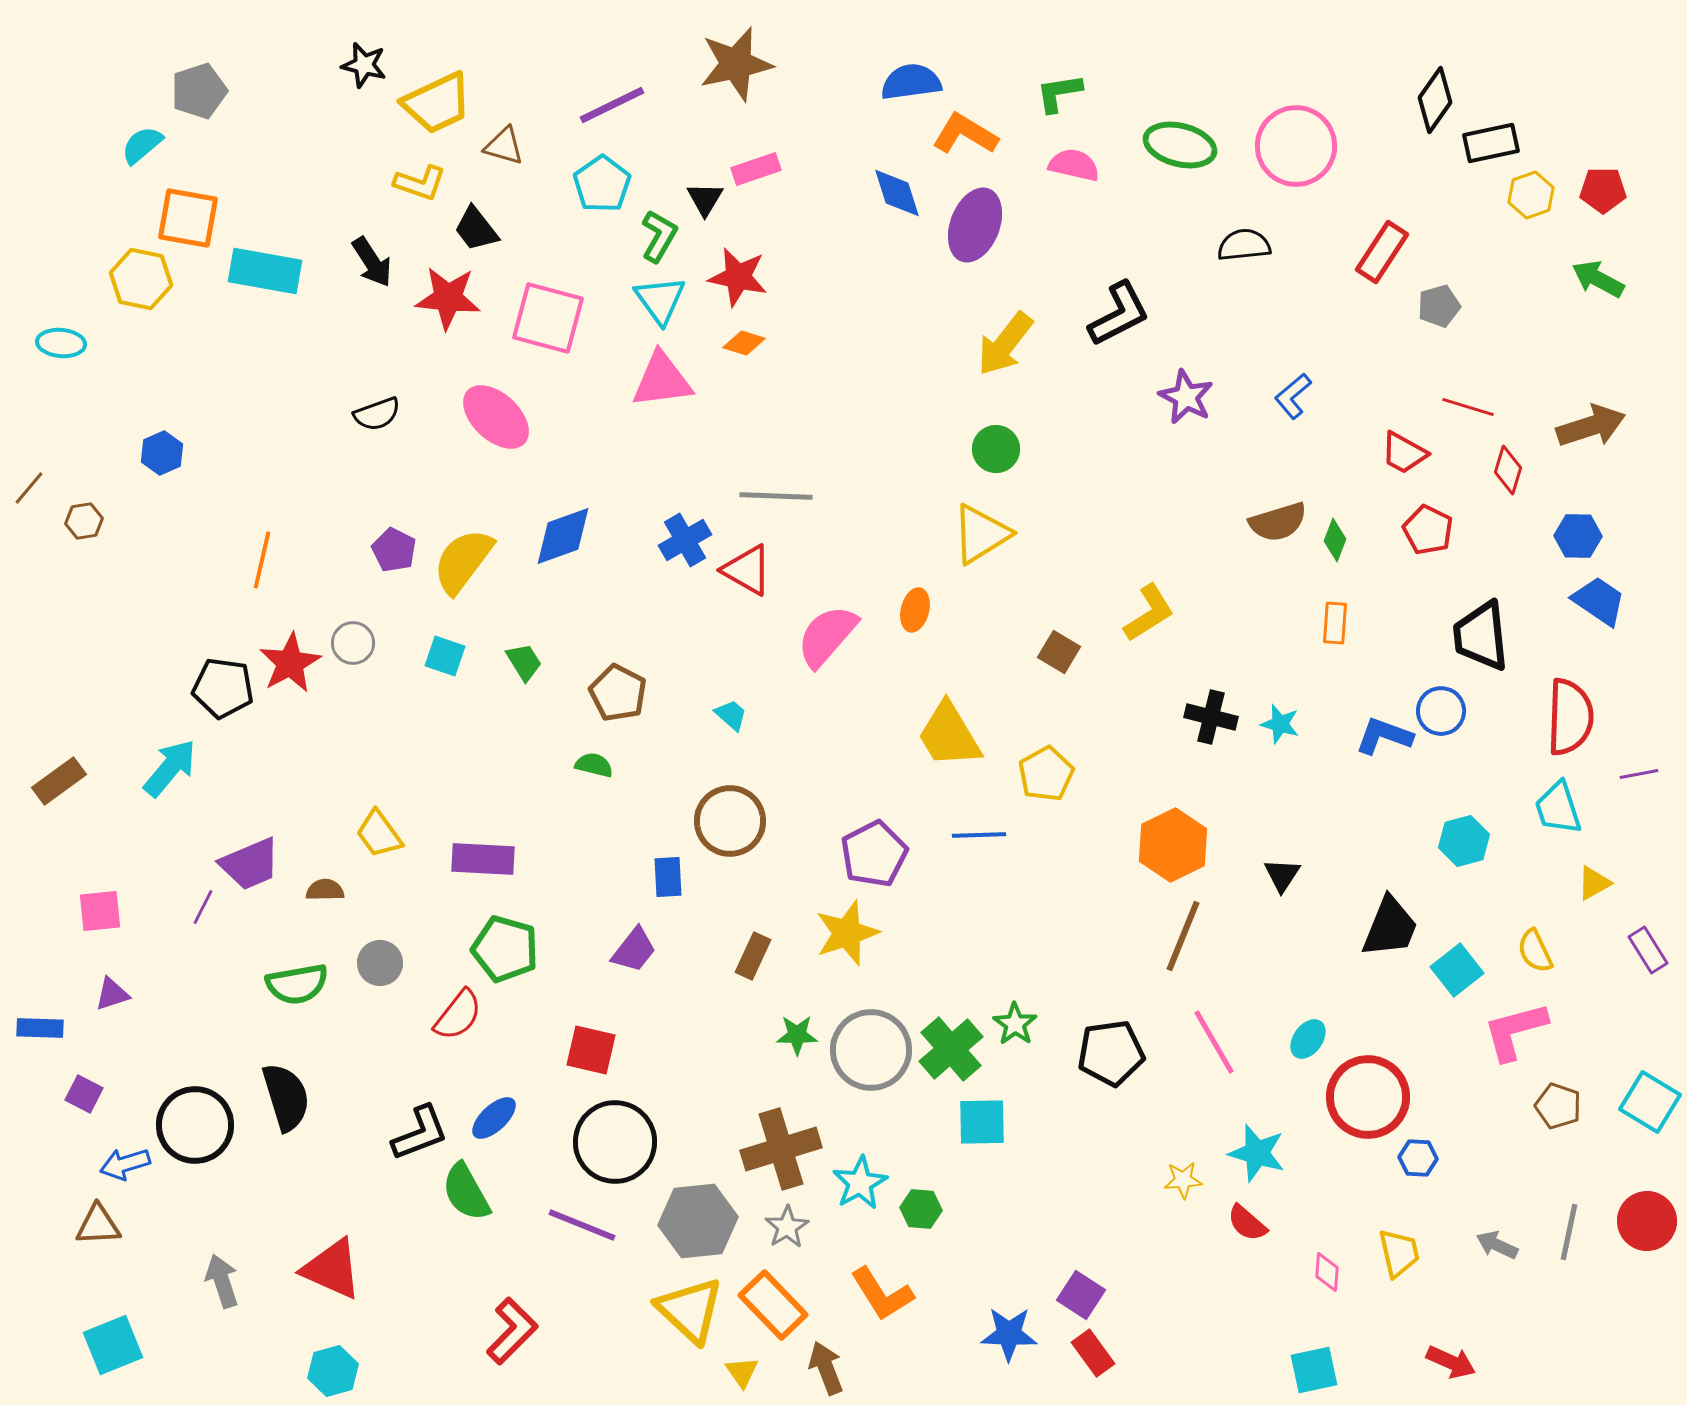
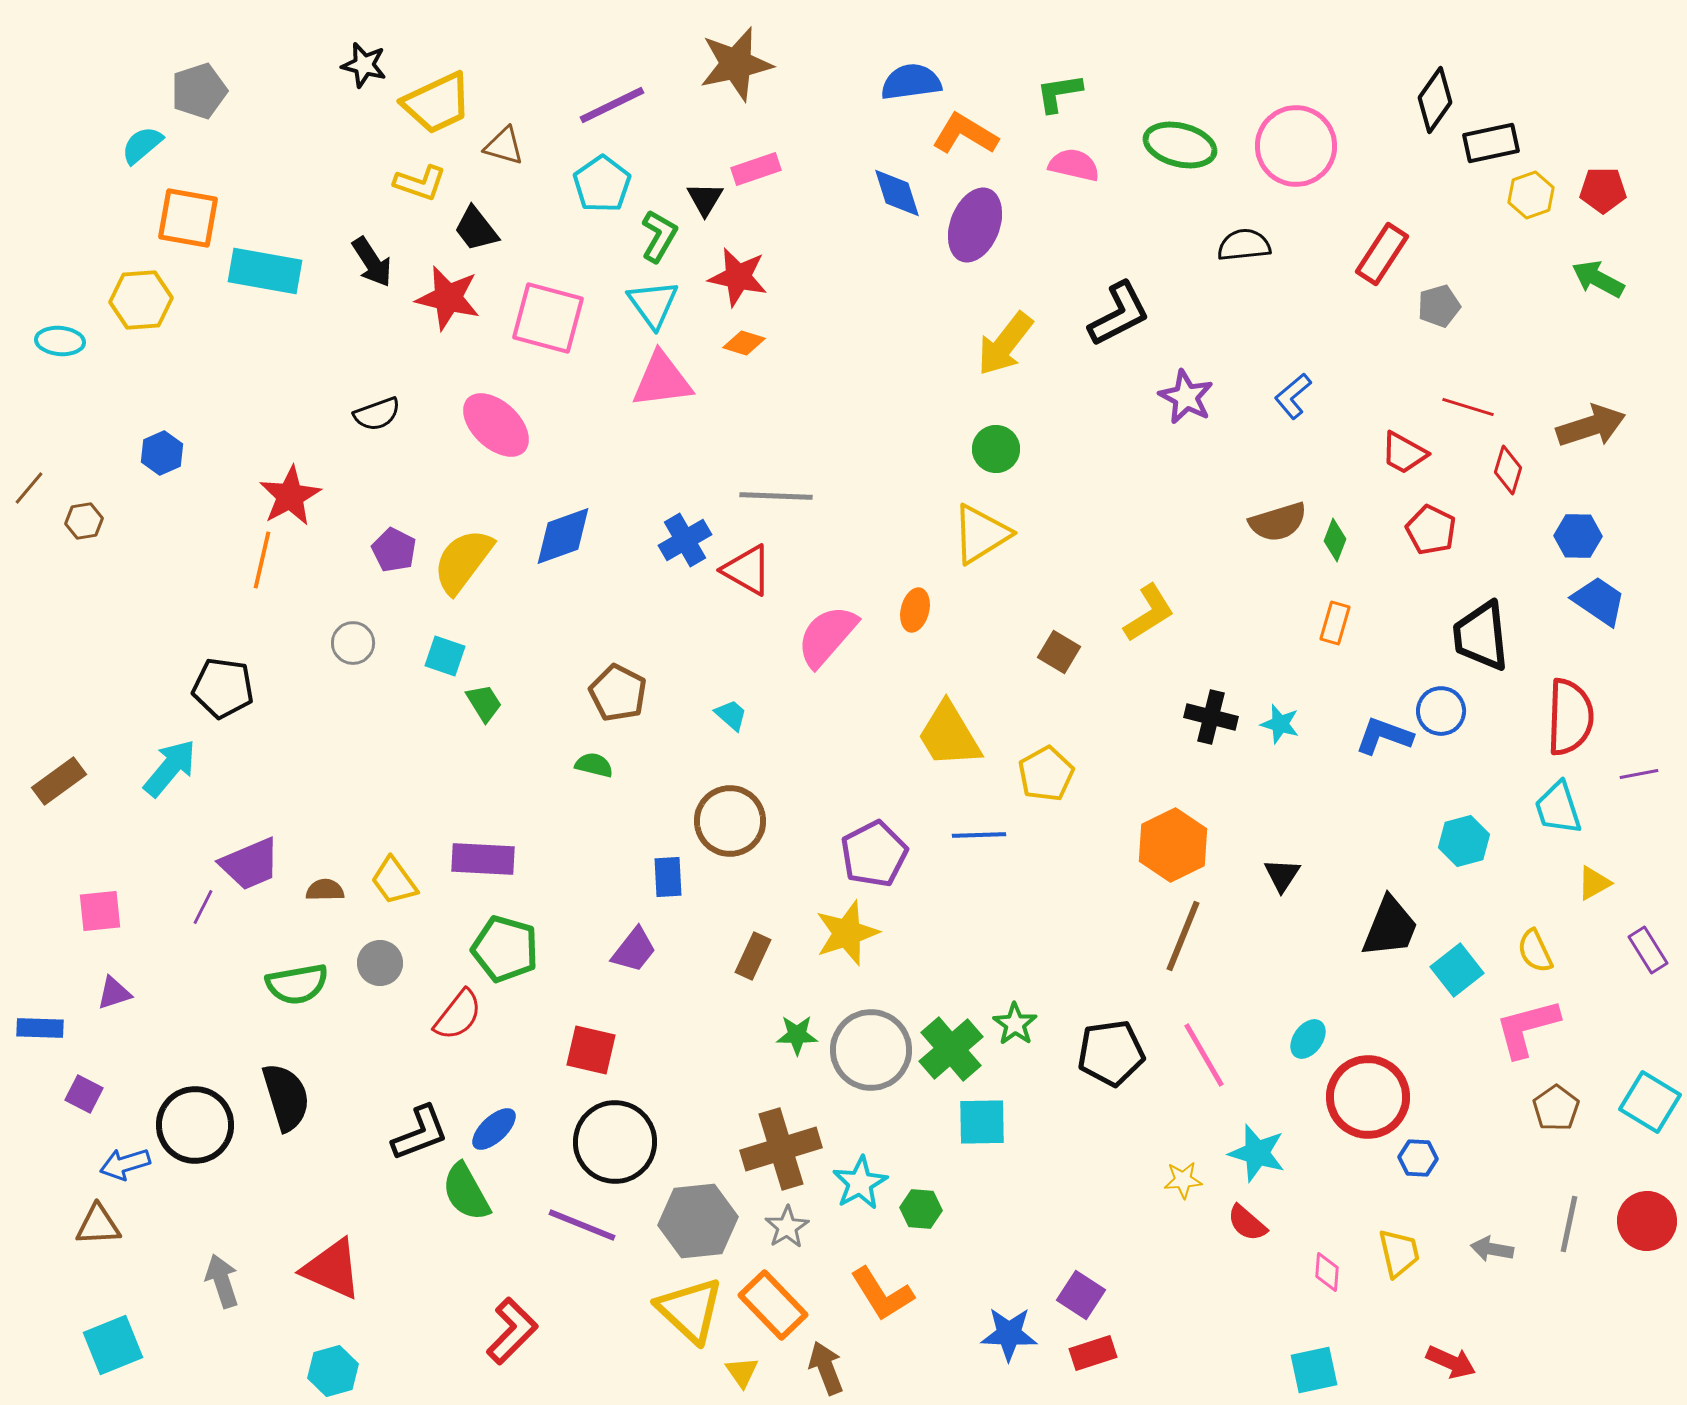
red rectangle at (1382, 252): moved 2 px down
yellow hexagon at (141, 279): moved 21 px down; rotated 16 degrees counterclockwise
red star at (448, 298): rotated 8 degrees clockwise
cyan triangle at (660, 300): moved 7 px left, 4 px down
cyan ellipse at (61, 343): moved 1 px left, 2 px up
pink ellipse at (496, 417): moved 8 px down
red pentagon at (1428, 530): moved 3 px right
orange rectangle at (1335, 623): rotated 12 degrees clockwise
green trapezoid at (524, 662): moved 40 px left, 41 px down
red star at (290, 663): moved 167 px up
yellow trapezoid at (379, 834): moved 15 px right, 47 px down
purple triangle at (112, 994): moved 2 px right, 1 px up
pink L-shape at (1515, 1031): moved 12 px right, 3 px up
pink line at (1214, 1042): moved 10 px left, 13 px down
brown pentagon at (1558, 1106): moved 2 px left, 2 px down; rotated 18 degrees clockwise
blue ellipse at (494, 1118): moved 11 px down
gray line at (1569, 1232): moved 8 px up
gray arrow at (1497, 1245): moved 5 px left, 4 px down; rotated 15 degrees counterclockwise
red rectangle at (1093, 1353): rotated 72 degrees counterclockwise
